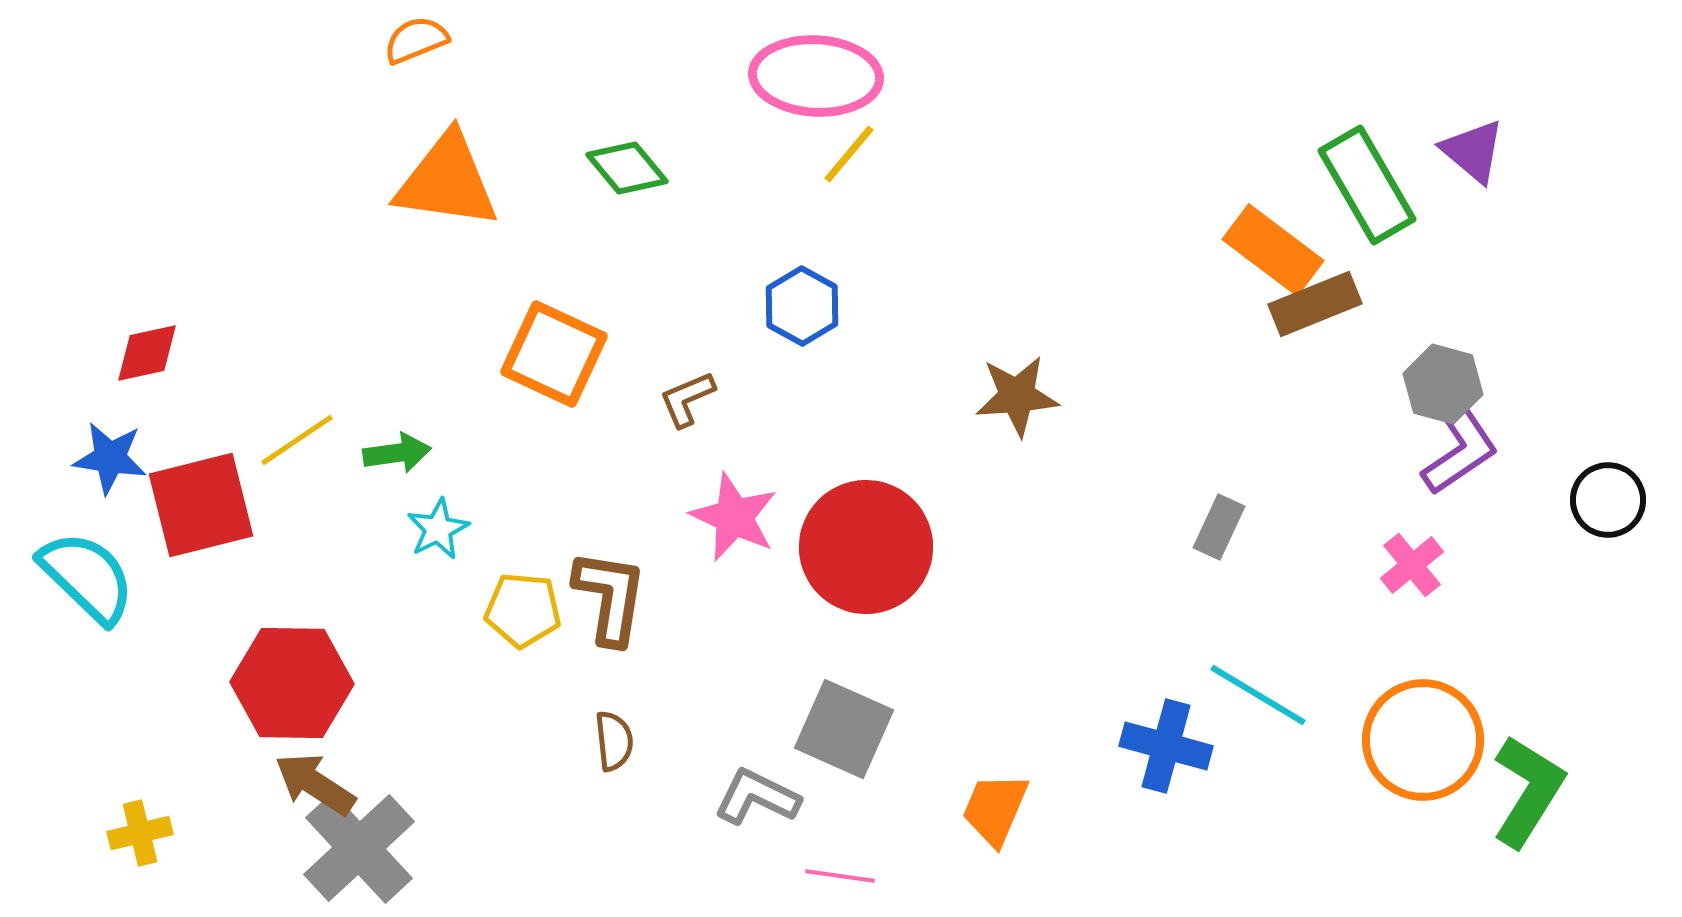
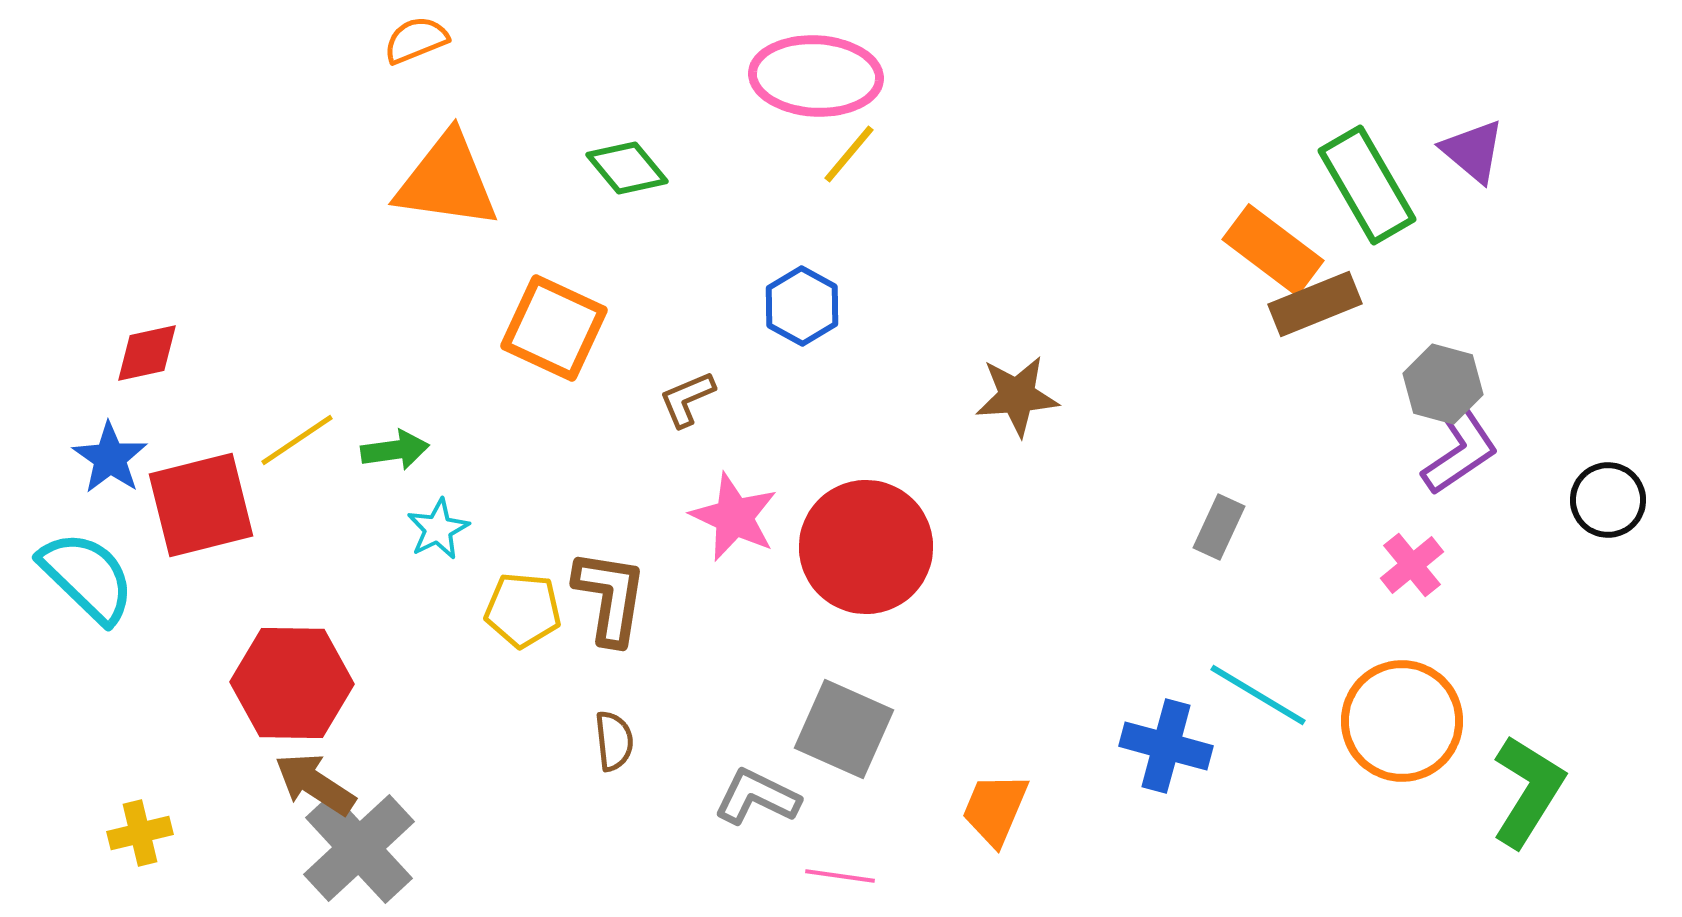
orange square at (554, 354): moved 26 px up
green arrow at (397, 453): moved 2 px left, 3 px up
blue star at (110, 458): rotated 26 degrees clockwise
orange circle at (1423, 740): moved 21 px left, 19 px up
